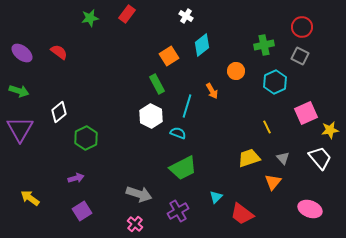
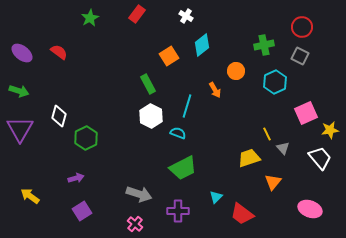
red rectangle: moved 10 px right
green star: rotated 18 degrees counterclockwise
green rectangle: moved 9 px left
orange arrow: moved 3 px right, 1 px up
white diamond: moved 4 px down; rotated 35 degrees counterclockwise
yellow line: moved 7 px down
gray triangle: moved 10 px up
yellow arrow: moved 2 px up
purple cross: rotated 30 degrees clockwise
